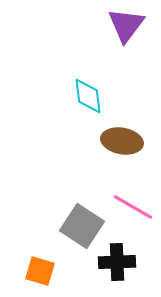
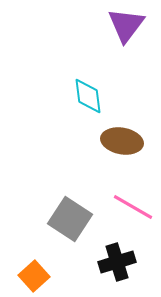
gray square: moved 12 px left, 7 px up
black cross: rotated 15 degrees counterclockwise
orange square: moved 6 px left, 5 px down; rotated 32 degrees clockwise
